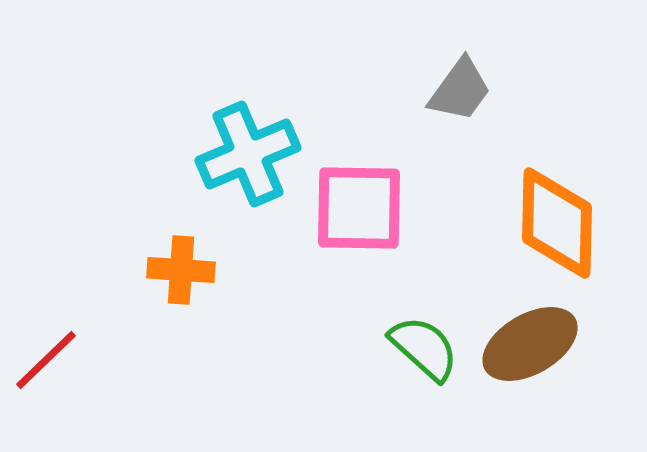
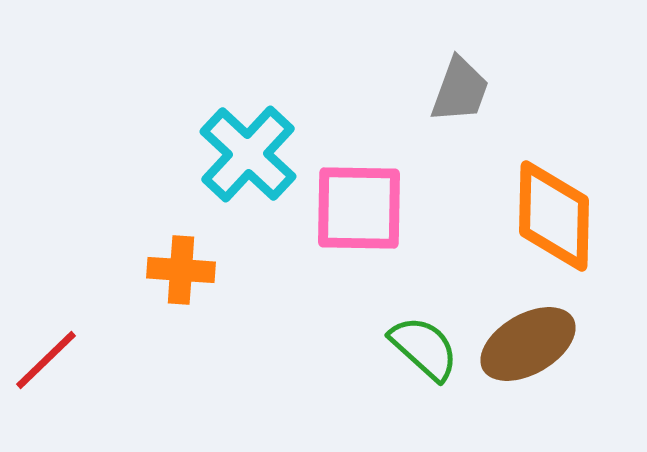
gray trapezoid: rotated 16 degrees counterclockwise
cyan cross: rotated 24 degrees counterclockwise
orange diamond: moved 3 px left, 7 px up
brown ellipse: moved 2 px left
